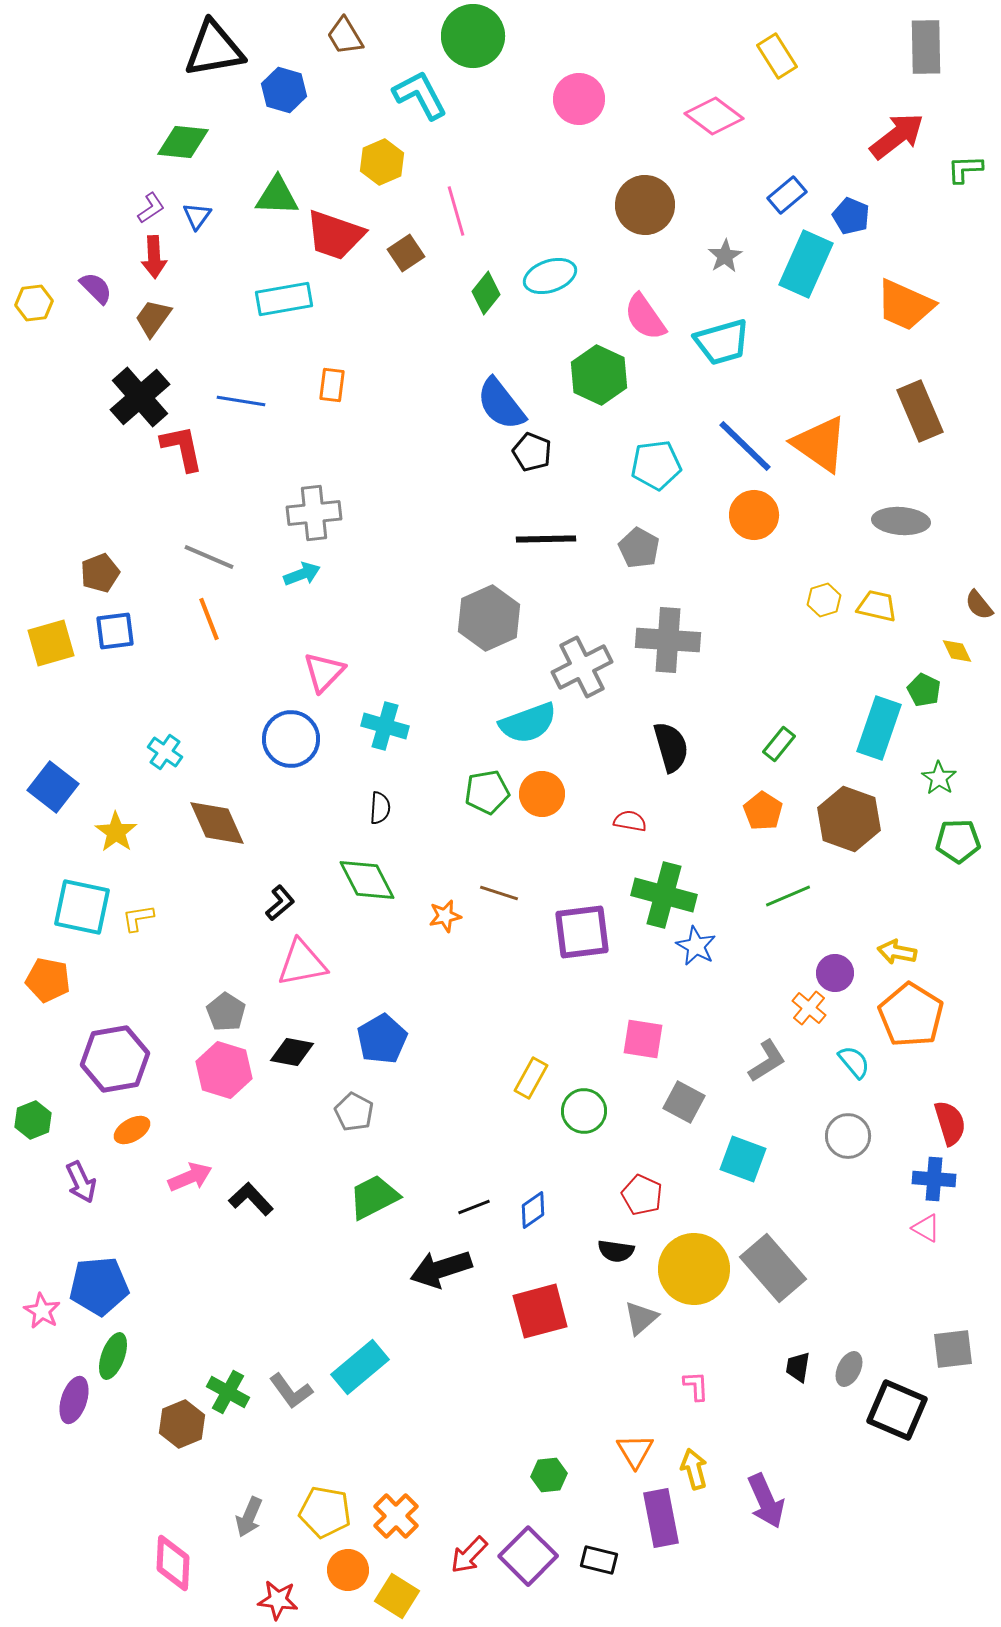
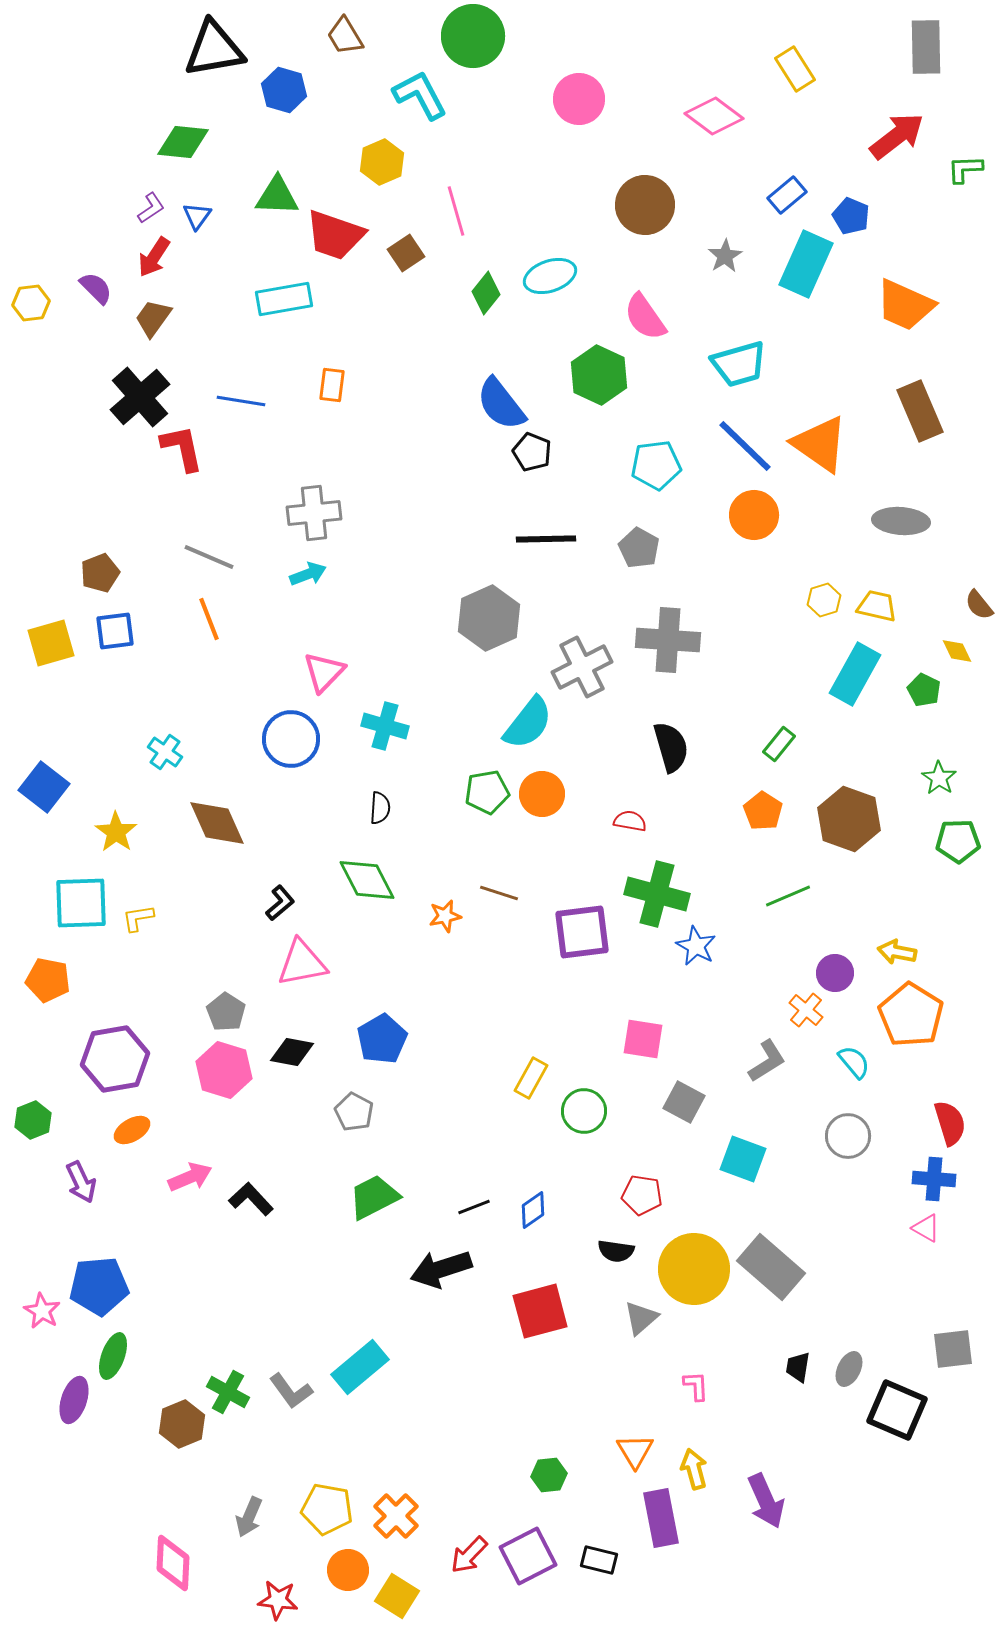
yellow rectangle at (777, 56): moved 18 px right, 13 px down
red arrow at (154, 257): rotated 36 degrees clockwise
yellow hexagon at (34, 303): moved 3 px left
cyan trapezoid at (722, 342): moved 17 px right, 22 px down
cyan arrow at (302, 574): moved 6 px right
cyan semicircle at (528, 723): rotated 32 degrees counterclockwise
cyan rectangle at (879, 728): moved 24 px left, 54 px up; rotated 10 degrees clockwise
blue square at (53, 787): moved 9 px left
green cross at (664, 895): moved 7 px left, 1 px up
cyan square at (82, 907): moved 1 px left, 4 px up; rotated 14 degrees counterclockwise
orange cross at (809, 1008): moved 3 px left, 2 px down
red pentagon at (642, 1195): rotated 15 degrees counterclockwise
gray rectangle at (773, 1268): moved 2 px left, 1 px up; rotated 8 degrees counterclockwise
yellow pentagon at (325, 1512): moved 2 px right, 3 px up
purple square at (528, 1556): rotated 18 degrees clockwise
